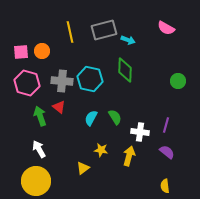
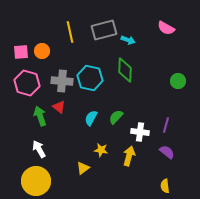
cyan hexagon: moved 1 px up
green semicircle: moved 1 px right; rotated 105 degrees counterclockwise
